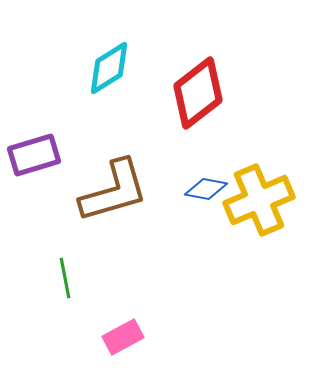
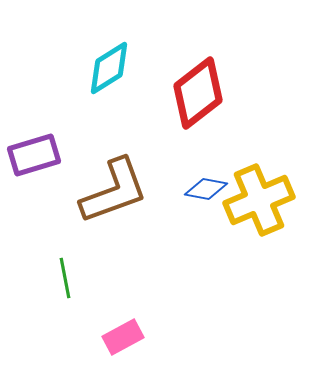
brown L-shape: rotated 4 degrees counterclockwise
